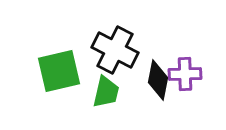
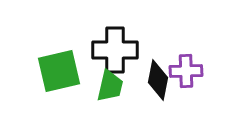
black cross: rotated 27 degrees counterclockwise
purple cross: moved 1 px right, 3 px up
green trapezoid: moved 4 px right, 6 px up
